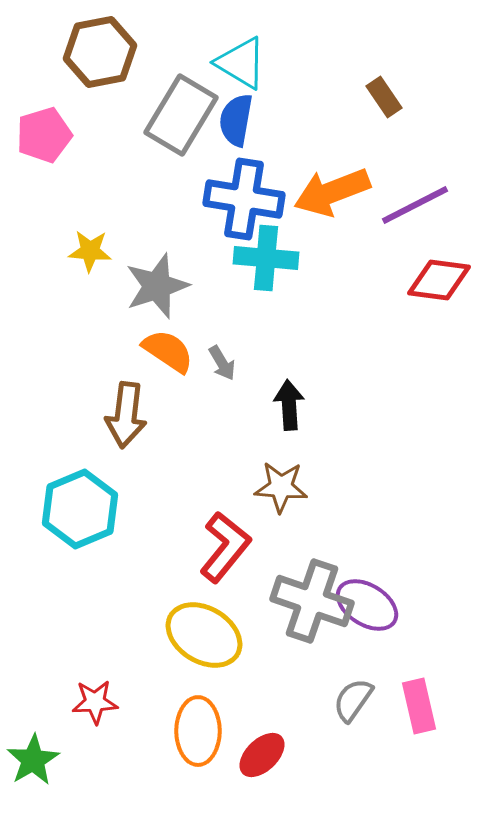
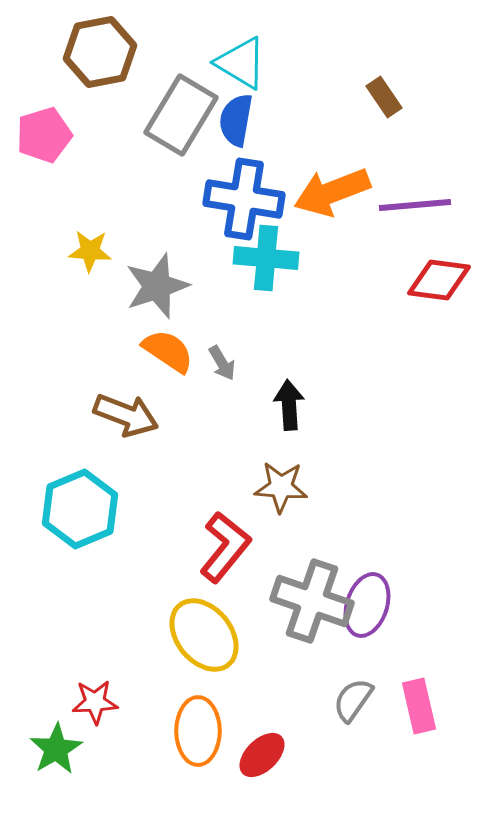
purple line: rotated 22 degrees clockwise
brown arrow: rotated 76 degrees counterclockwise
purple ellipse: rotated 76 degrees clockwise
yellow ellipse: rotated 20 degrees clockwise
green star: moved 23 px right, 11 px up
